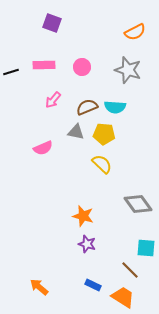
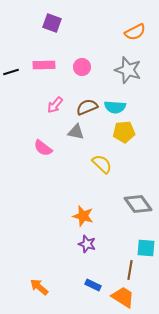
pink arrow: moved 2 px right, 5 px down
yellow pentagon: moved 20 px right, 2 px up; rotated 10 degrees counterclockwise
pink semicircle: rotated 60 degrees clockwise
brown line: rotated 54 degrees clockwise
